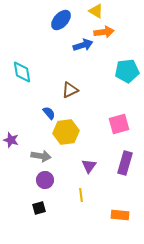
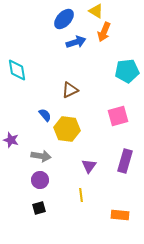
blue ellipse: moved 3 px right, 1 px up
orange arrow: rotated 120 degrees clockwise
blue arrow: moved 7 px left, 3 px up
cyan diamond: moved 5 px left, 2 px up
blue semicircle: moved 4 px left, 2 px down
pink square: moved 1 px left, 8 px up
yellow hexagon: moved 1 px right, 3 px up; rotated 15 degrees clockwise
purple rectangle: moved 2 px up
purple circle: moved 5 px left
